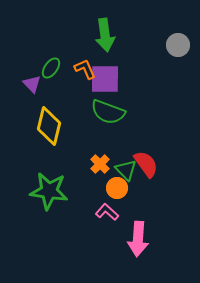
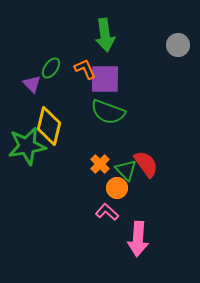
green star: moved 22 px left, 45 px up; rotated 18 degrees counterclockwise
